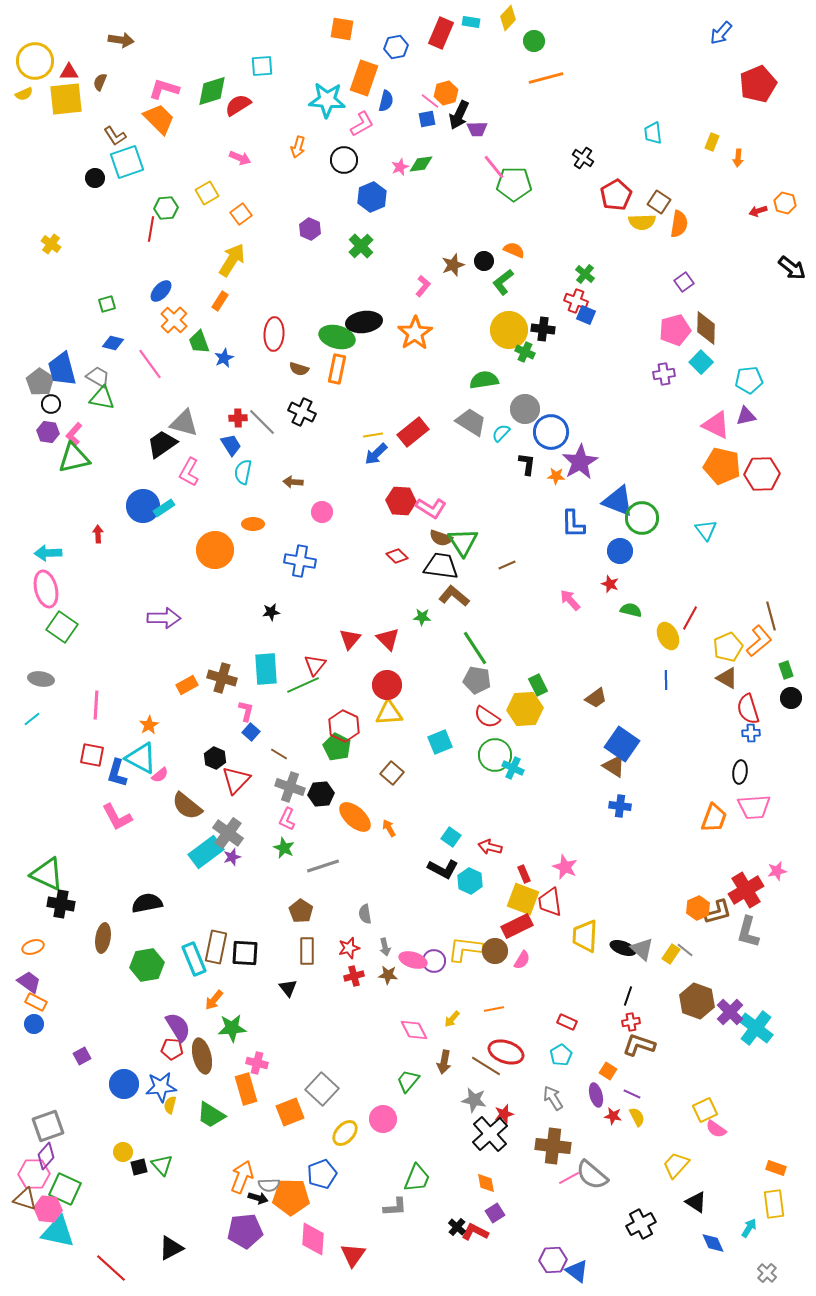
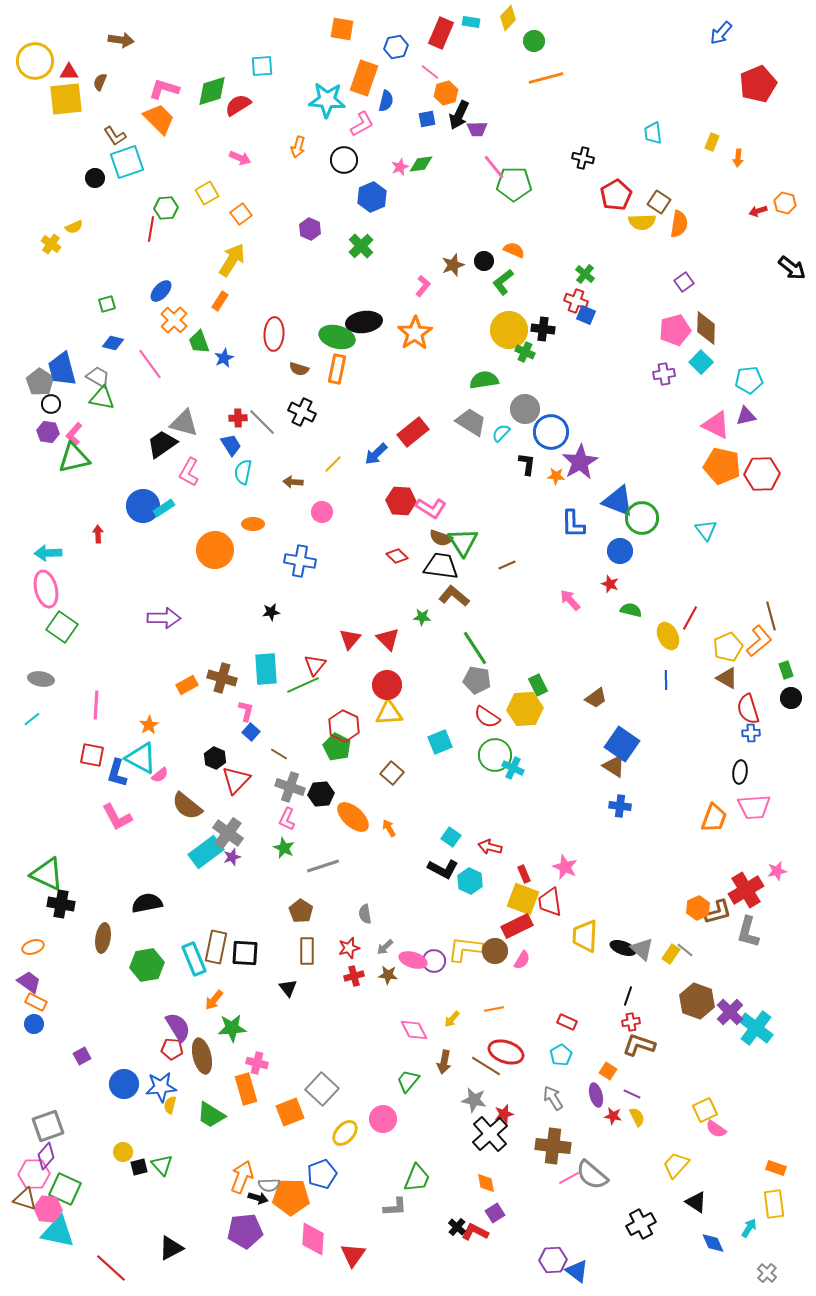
yellow semicircle at (24, 94): moved 50 px right, 133 px down
pink line at (430, 101): moved 29 px up
black cross at (583, 158): rotated 20 degrees counterclockwise
yellow line at (373, 435): moved 40 px left, 29 px down; rotated 36 degrees counterclockwise
orange ellipse at (355, 817): moved 2 px left
gray arrow at (385, 947): rotated 60 degrees clockwise
